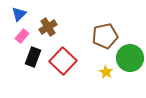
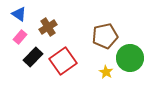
blue triangle: rotated 42 degrees counterclockwise
pink rectangle: moved 2 px left, 1 px down
black rectangle: rotated 24 degrees clockwise
red square: rotated 12 degrees clockwise
